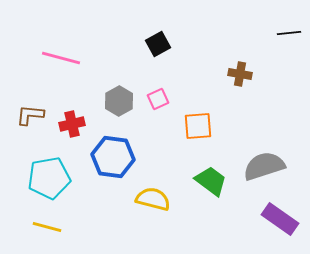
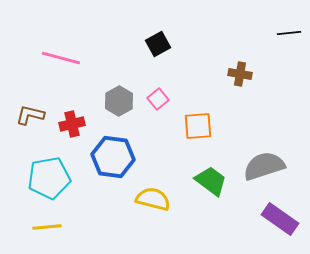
pink square: rotated 15 degrees counterclockwise
brown L-shape: rotated 8 degrees clockwise
yellow line: rotated 20 degrees counterclockwise
